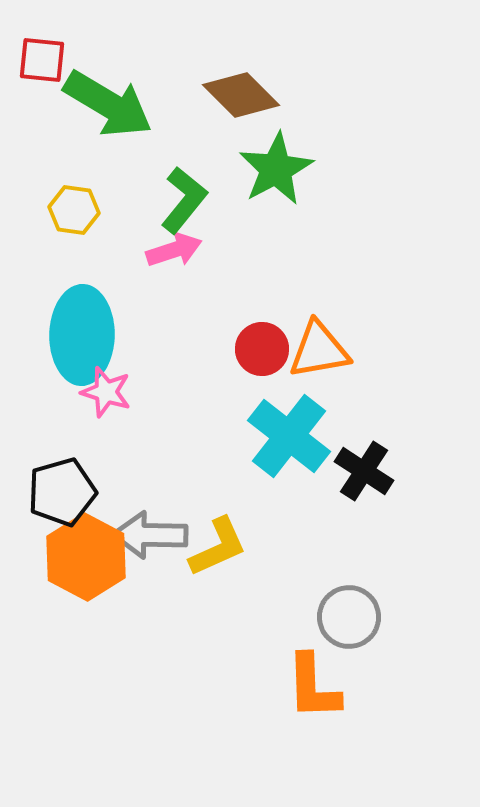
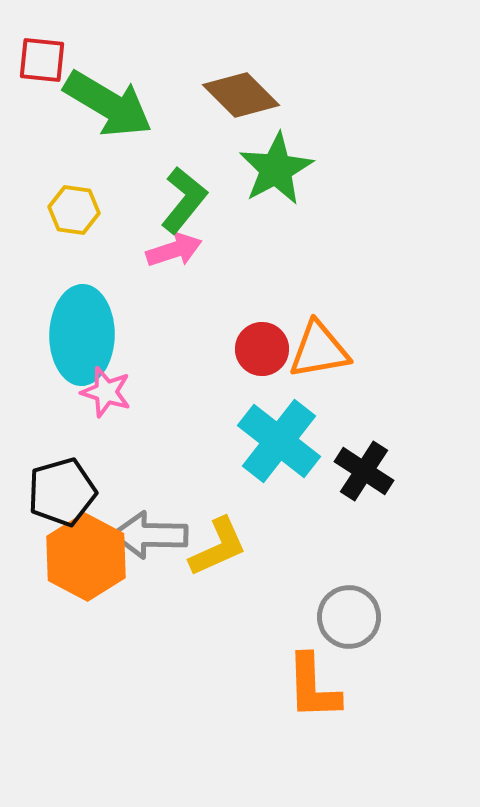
cyan cross: moved 10 px left, 5 px down
